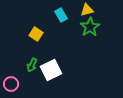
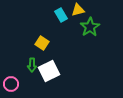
yellow triangle: moved 9 px left
yellow square: moved 6 px right, 9 px down
green arrow: rotated 24 degrees counterclockwise
white square: moved 2 px left, 1 px down
